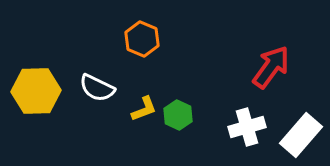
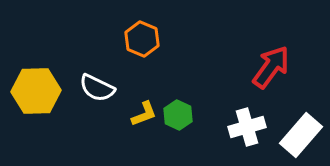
yellow L-shape: moved 5 px down
